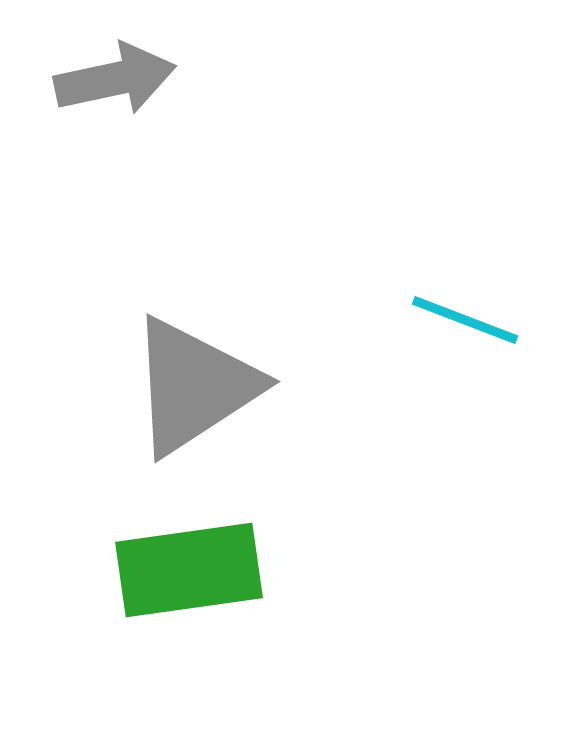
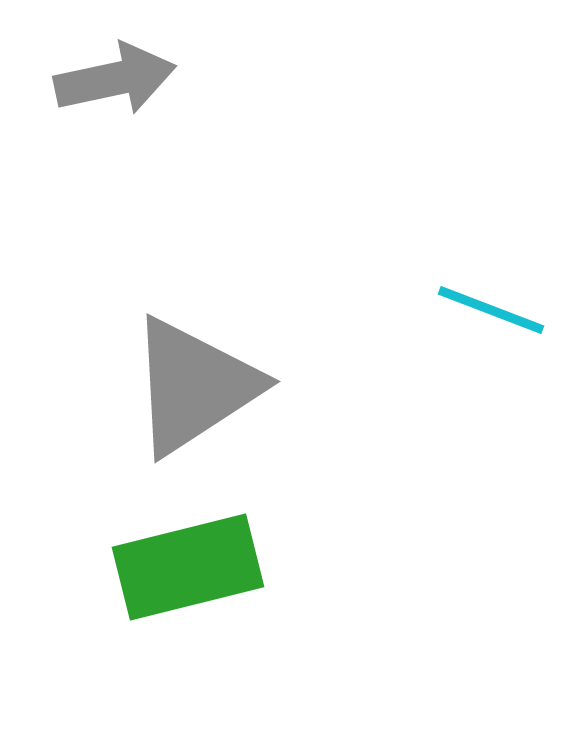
cyan line: moved 26 px right, 10 px up
green rectangle: moved 1 px left, 3 px up; rotated 6 degrees counterclockwise
